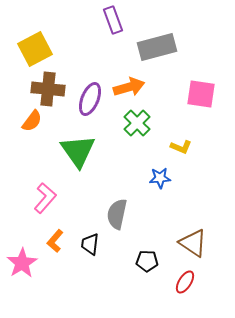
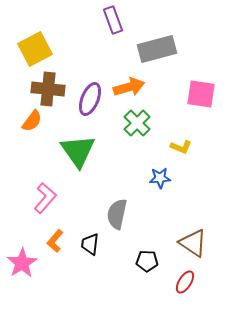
gray rectangle: moved 2 px down
